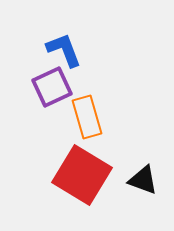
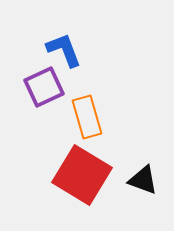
purple square: moved 8 px left
